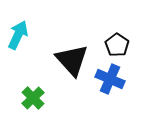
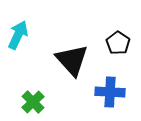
black pentagon: moved 1 px right, 2 px up
blue cross: moved 13 px down; rotated 20 degrees counterclockwise
green cross: moved 4 px down
